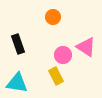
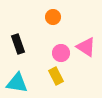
pink circle: moved 2 px left, 2 px up
